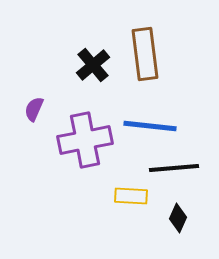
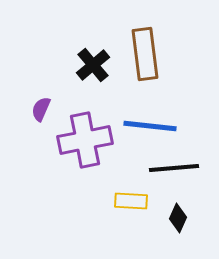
purple semicircle: moved 7 px right
yellow rectangle: moved 5 px down
